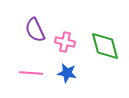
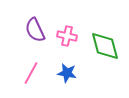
pink cross: moved 2 px right, 6 px up
pink line: rotated 65 degrees counterclockwise
